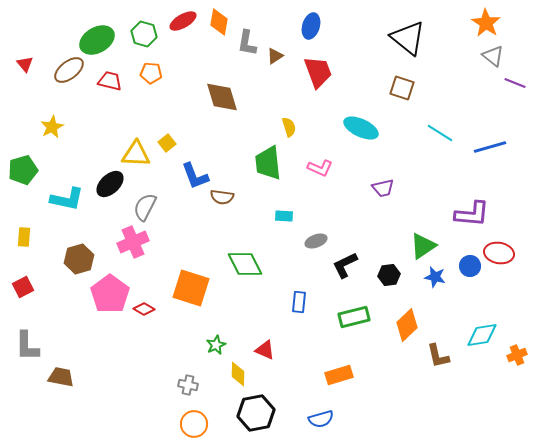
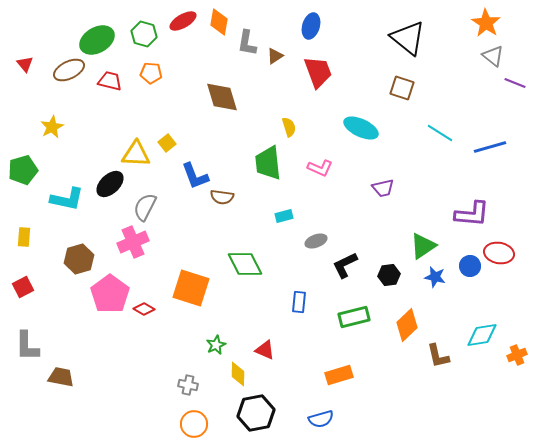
brown ellipse at (69, 70): rotated 12 degrees clockwise
cyan rectangle at (284, 216): rotated 18 degrees counterclockwise
